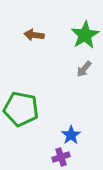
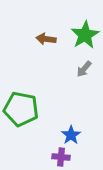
brown arrow: moved 12 px right, 4 px down
purple cross: rotated 24 degrees clockwise
